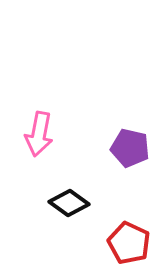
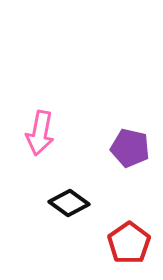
pink arrow: moved 1 px right, 1 px up
red pentagon: rotated 12 degrees clockwise
